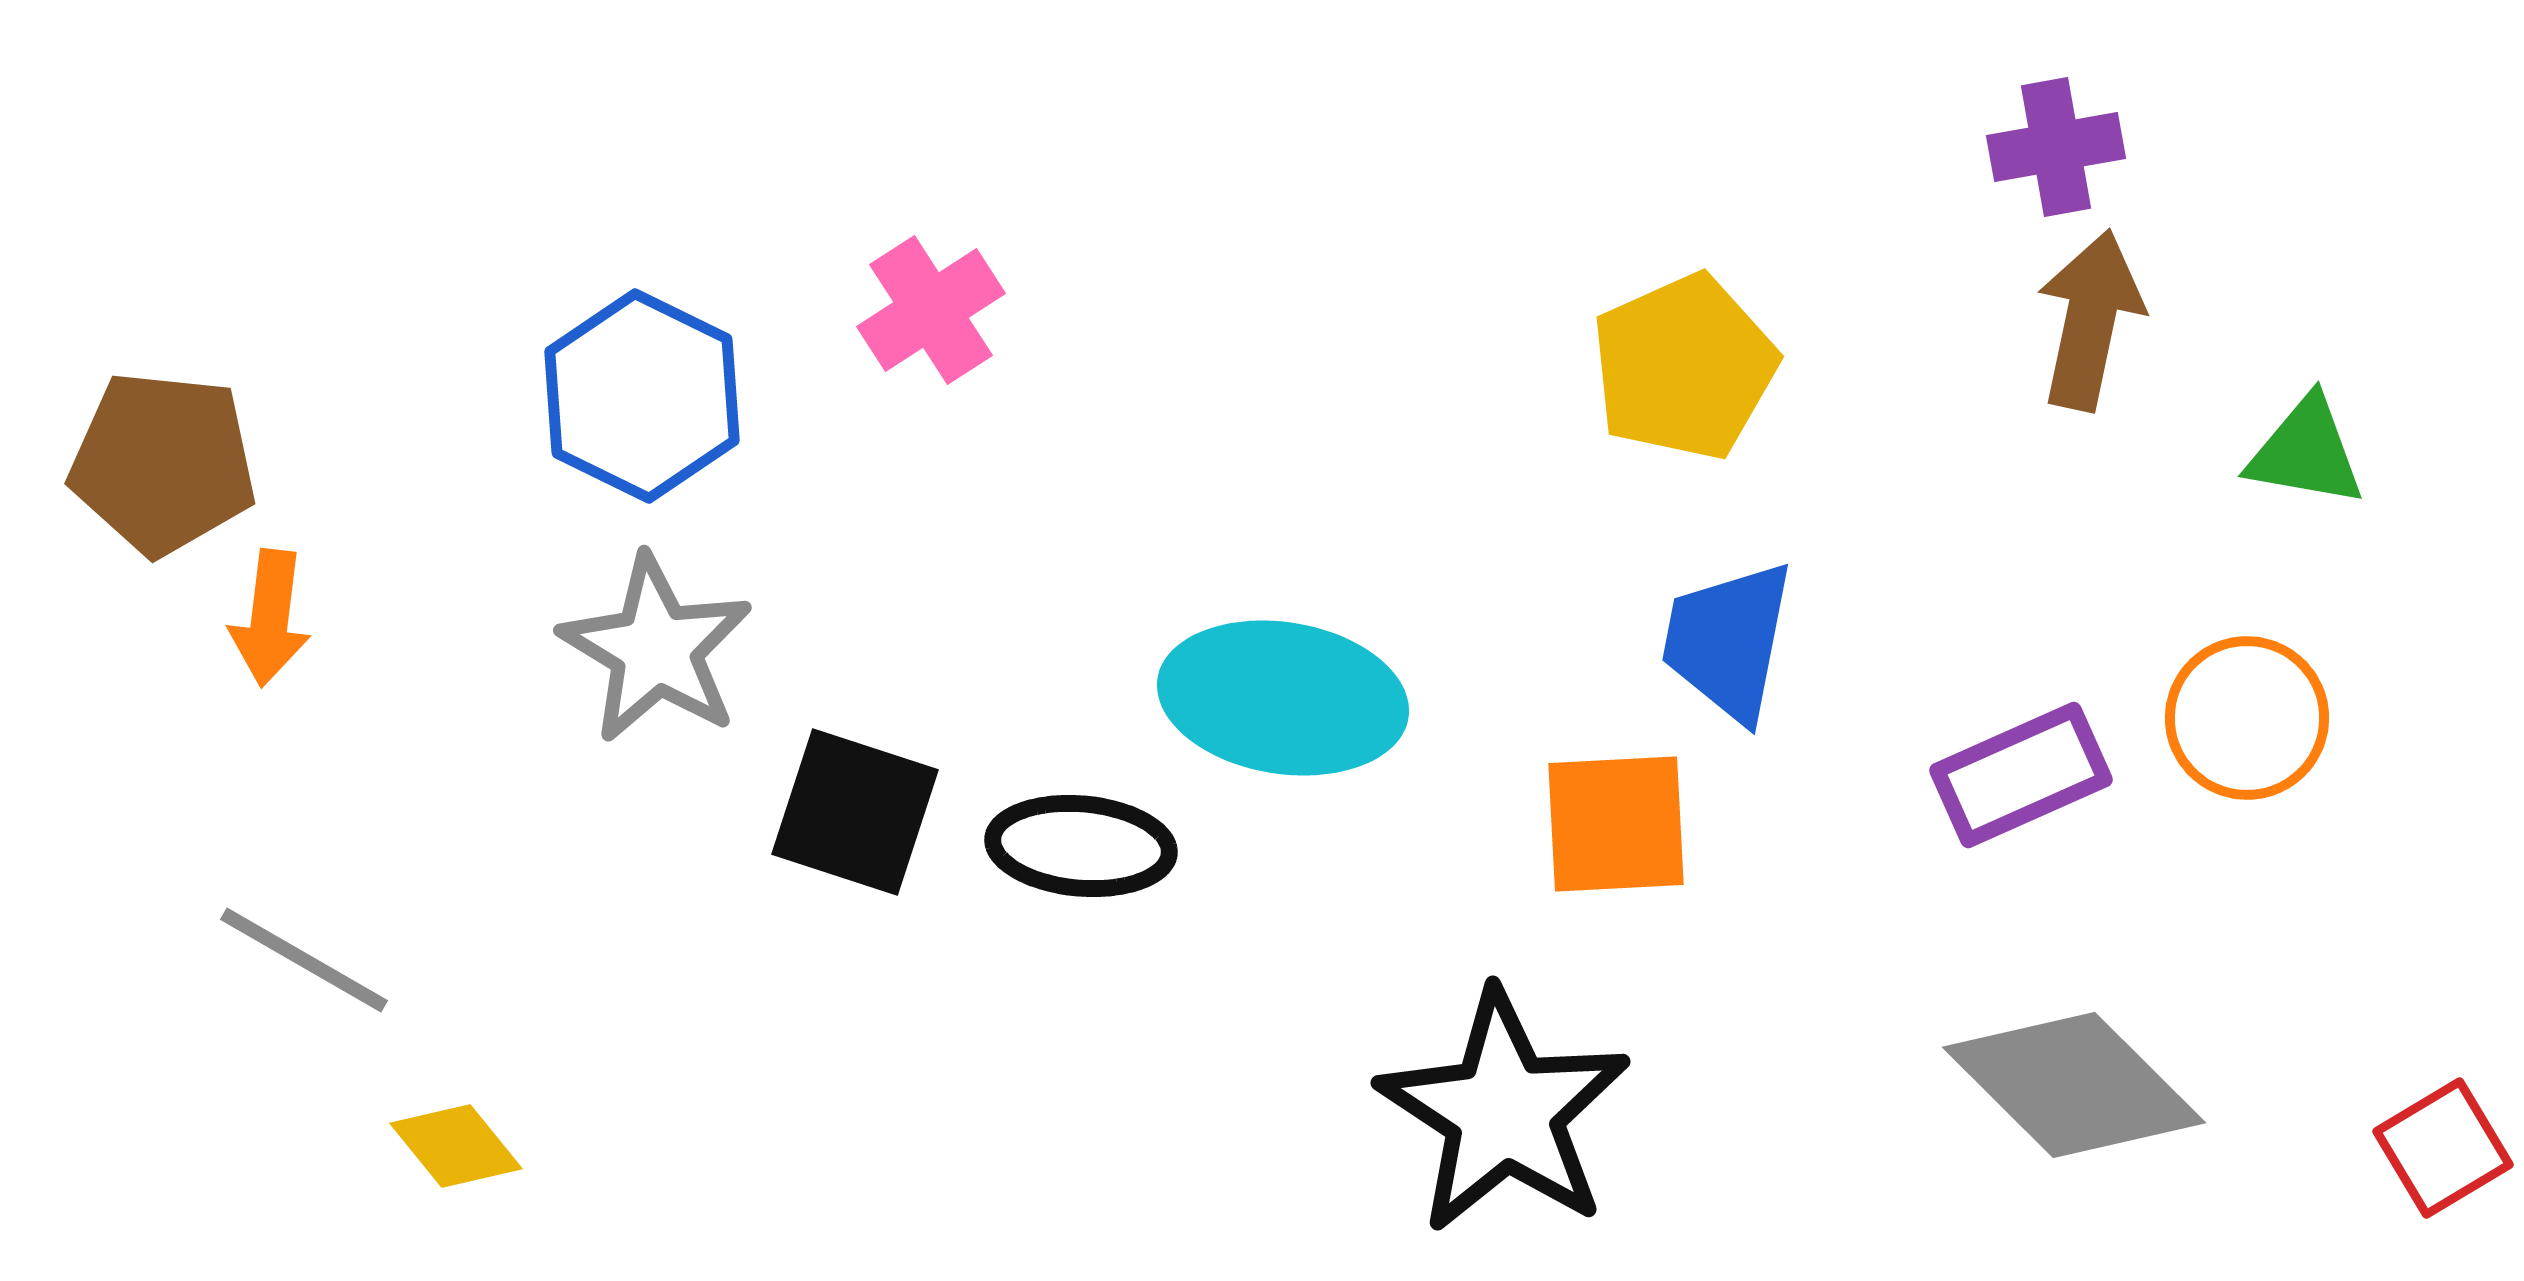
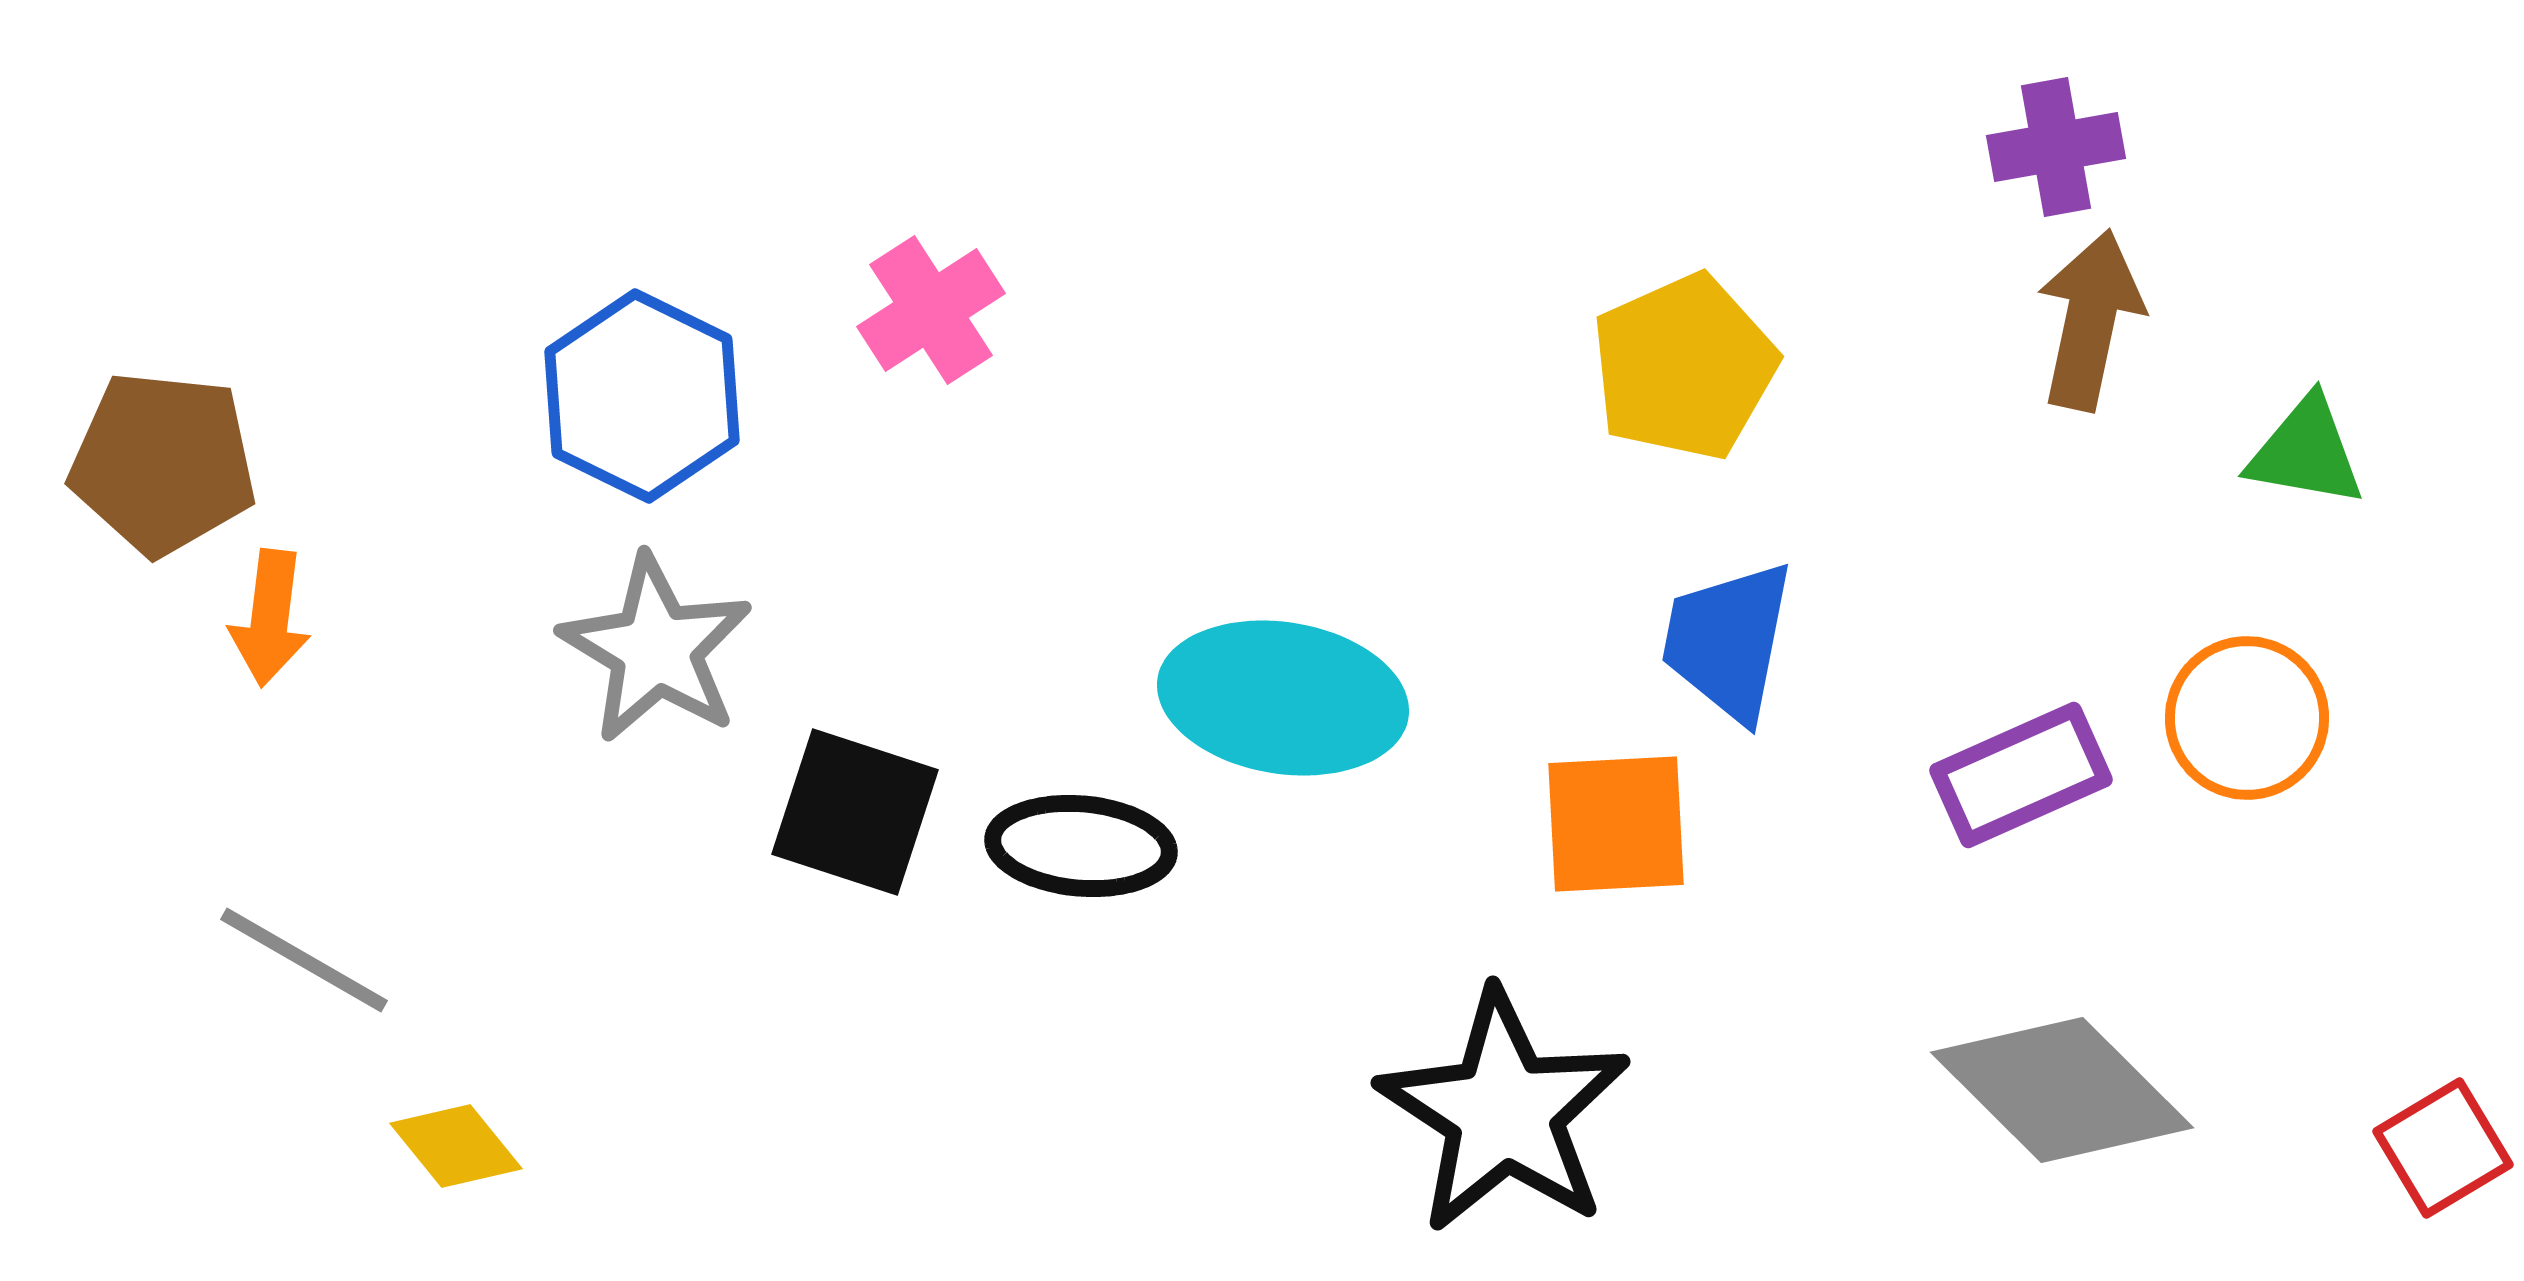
gray diamond: moved 12 px left, 5 px down
